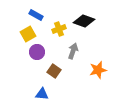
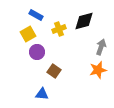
black diamond: rotated 35 degrees counterclockwise
gray arrow: moved 28 px right, 4 px up
